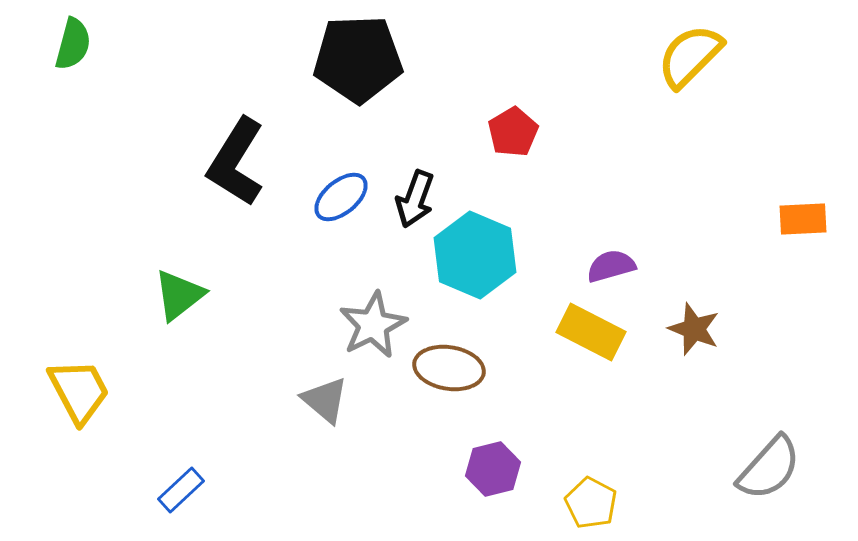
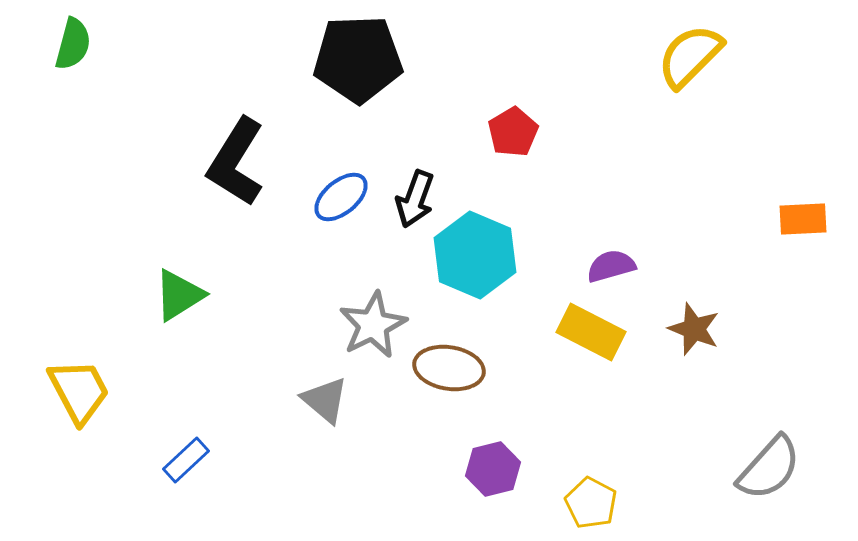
green triangle: rotated 6 degrees clockwise
blue rectangle: moved 5 px right, 30 px up
